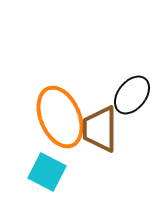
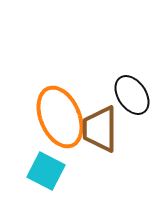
black ellipse: rotated 72 degrees counterclockwise
cyan square: moved 1 px left, 1 px up
